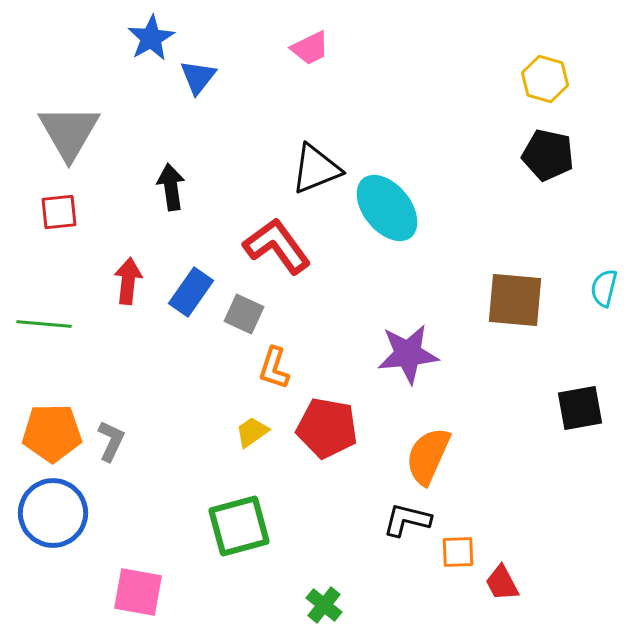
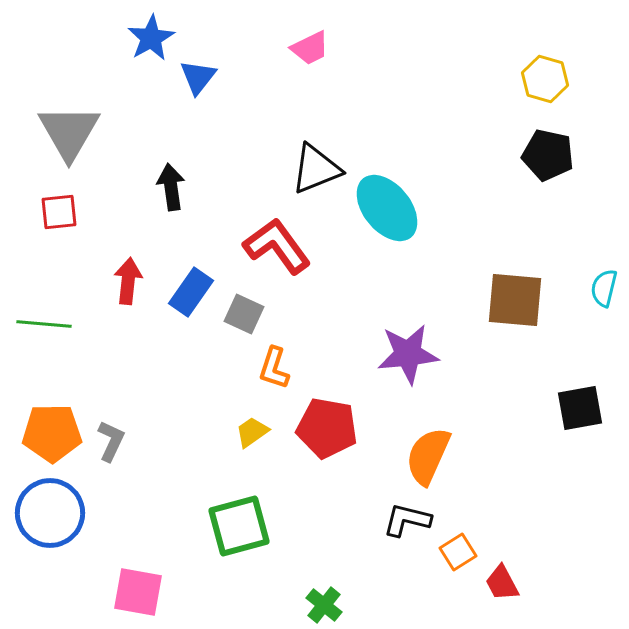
blue circle: moved 3 px left
orange square: rotated 30 degrees counterclockwise
